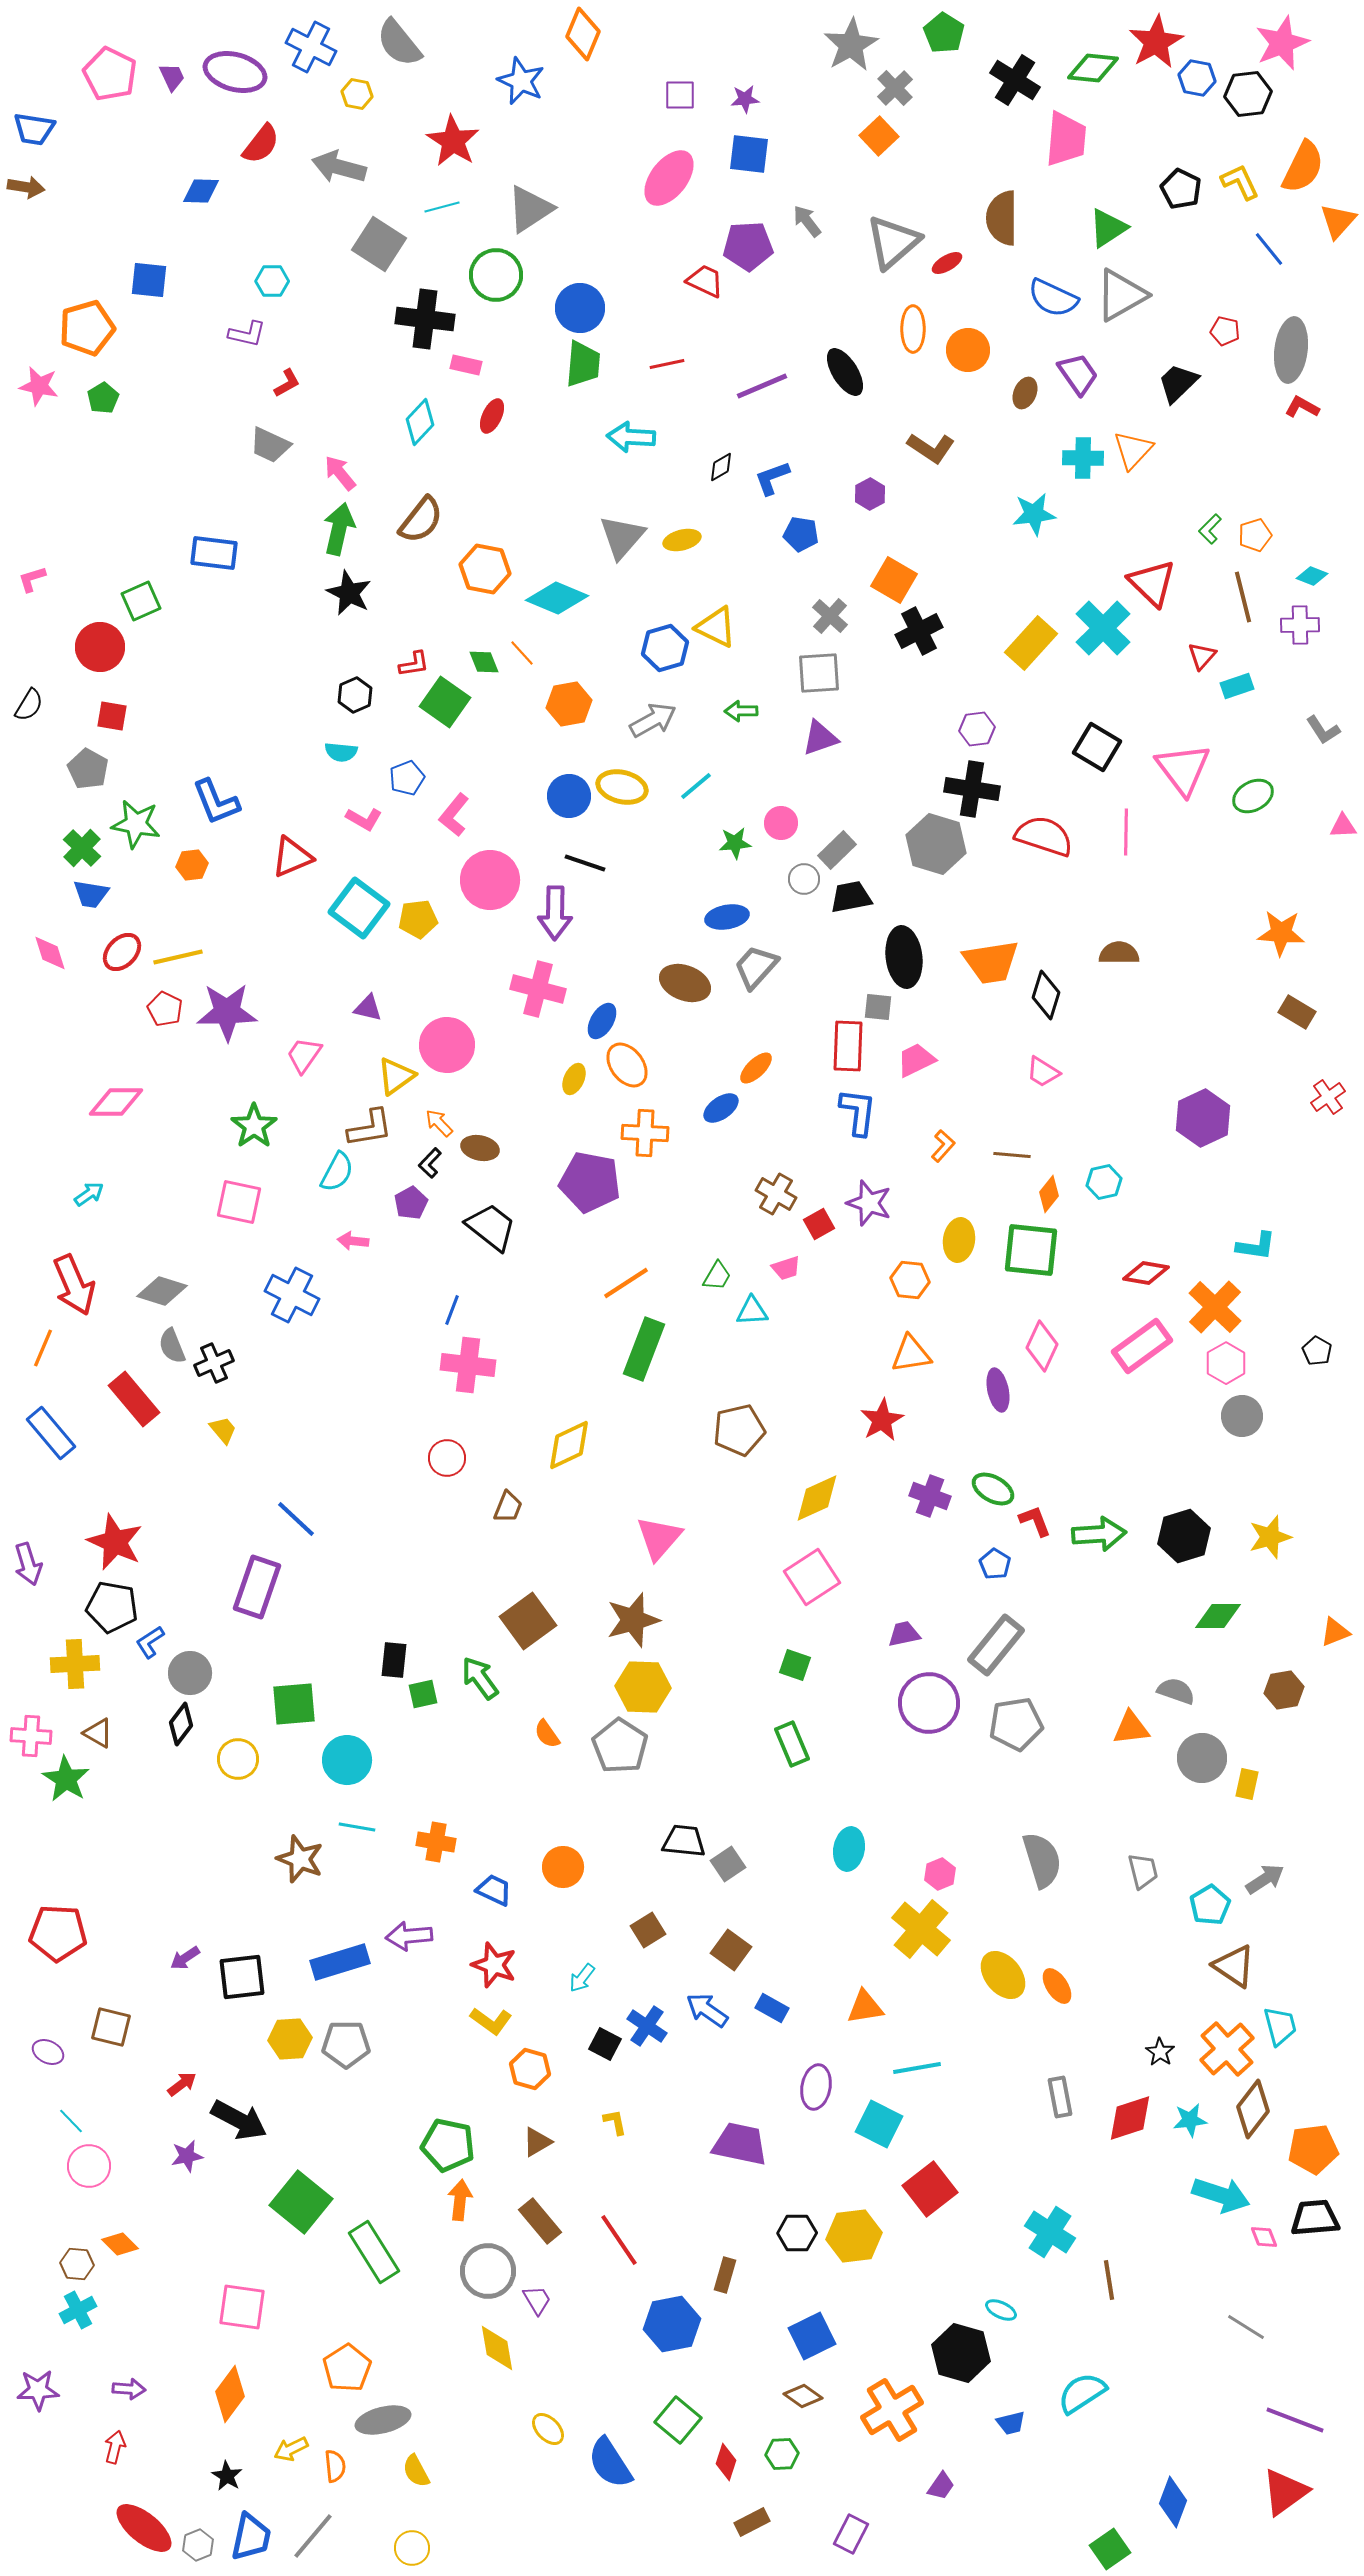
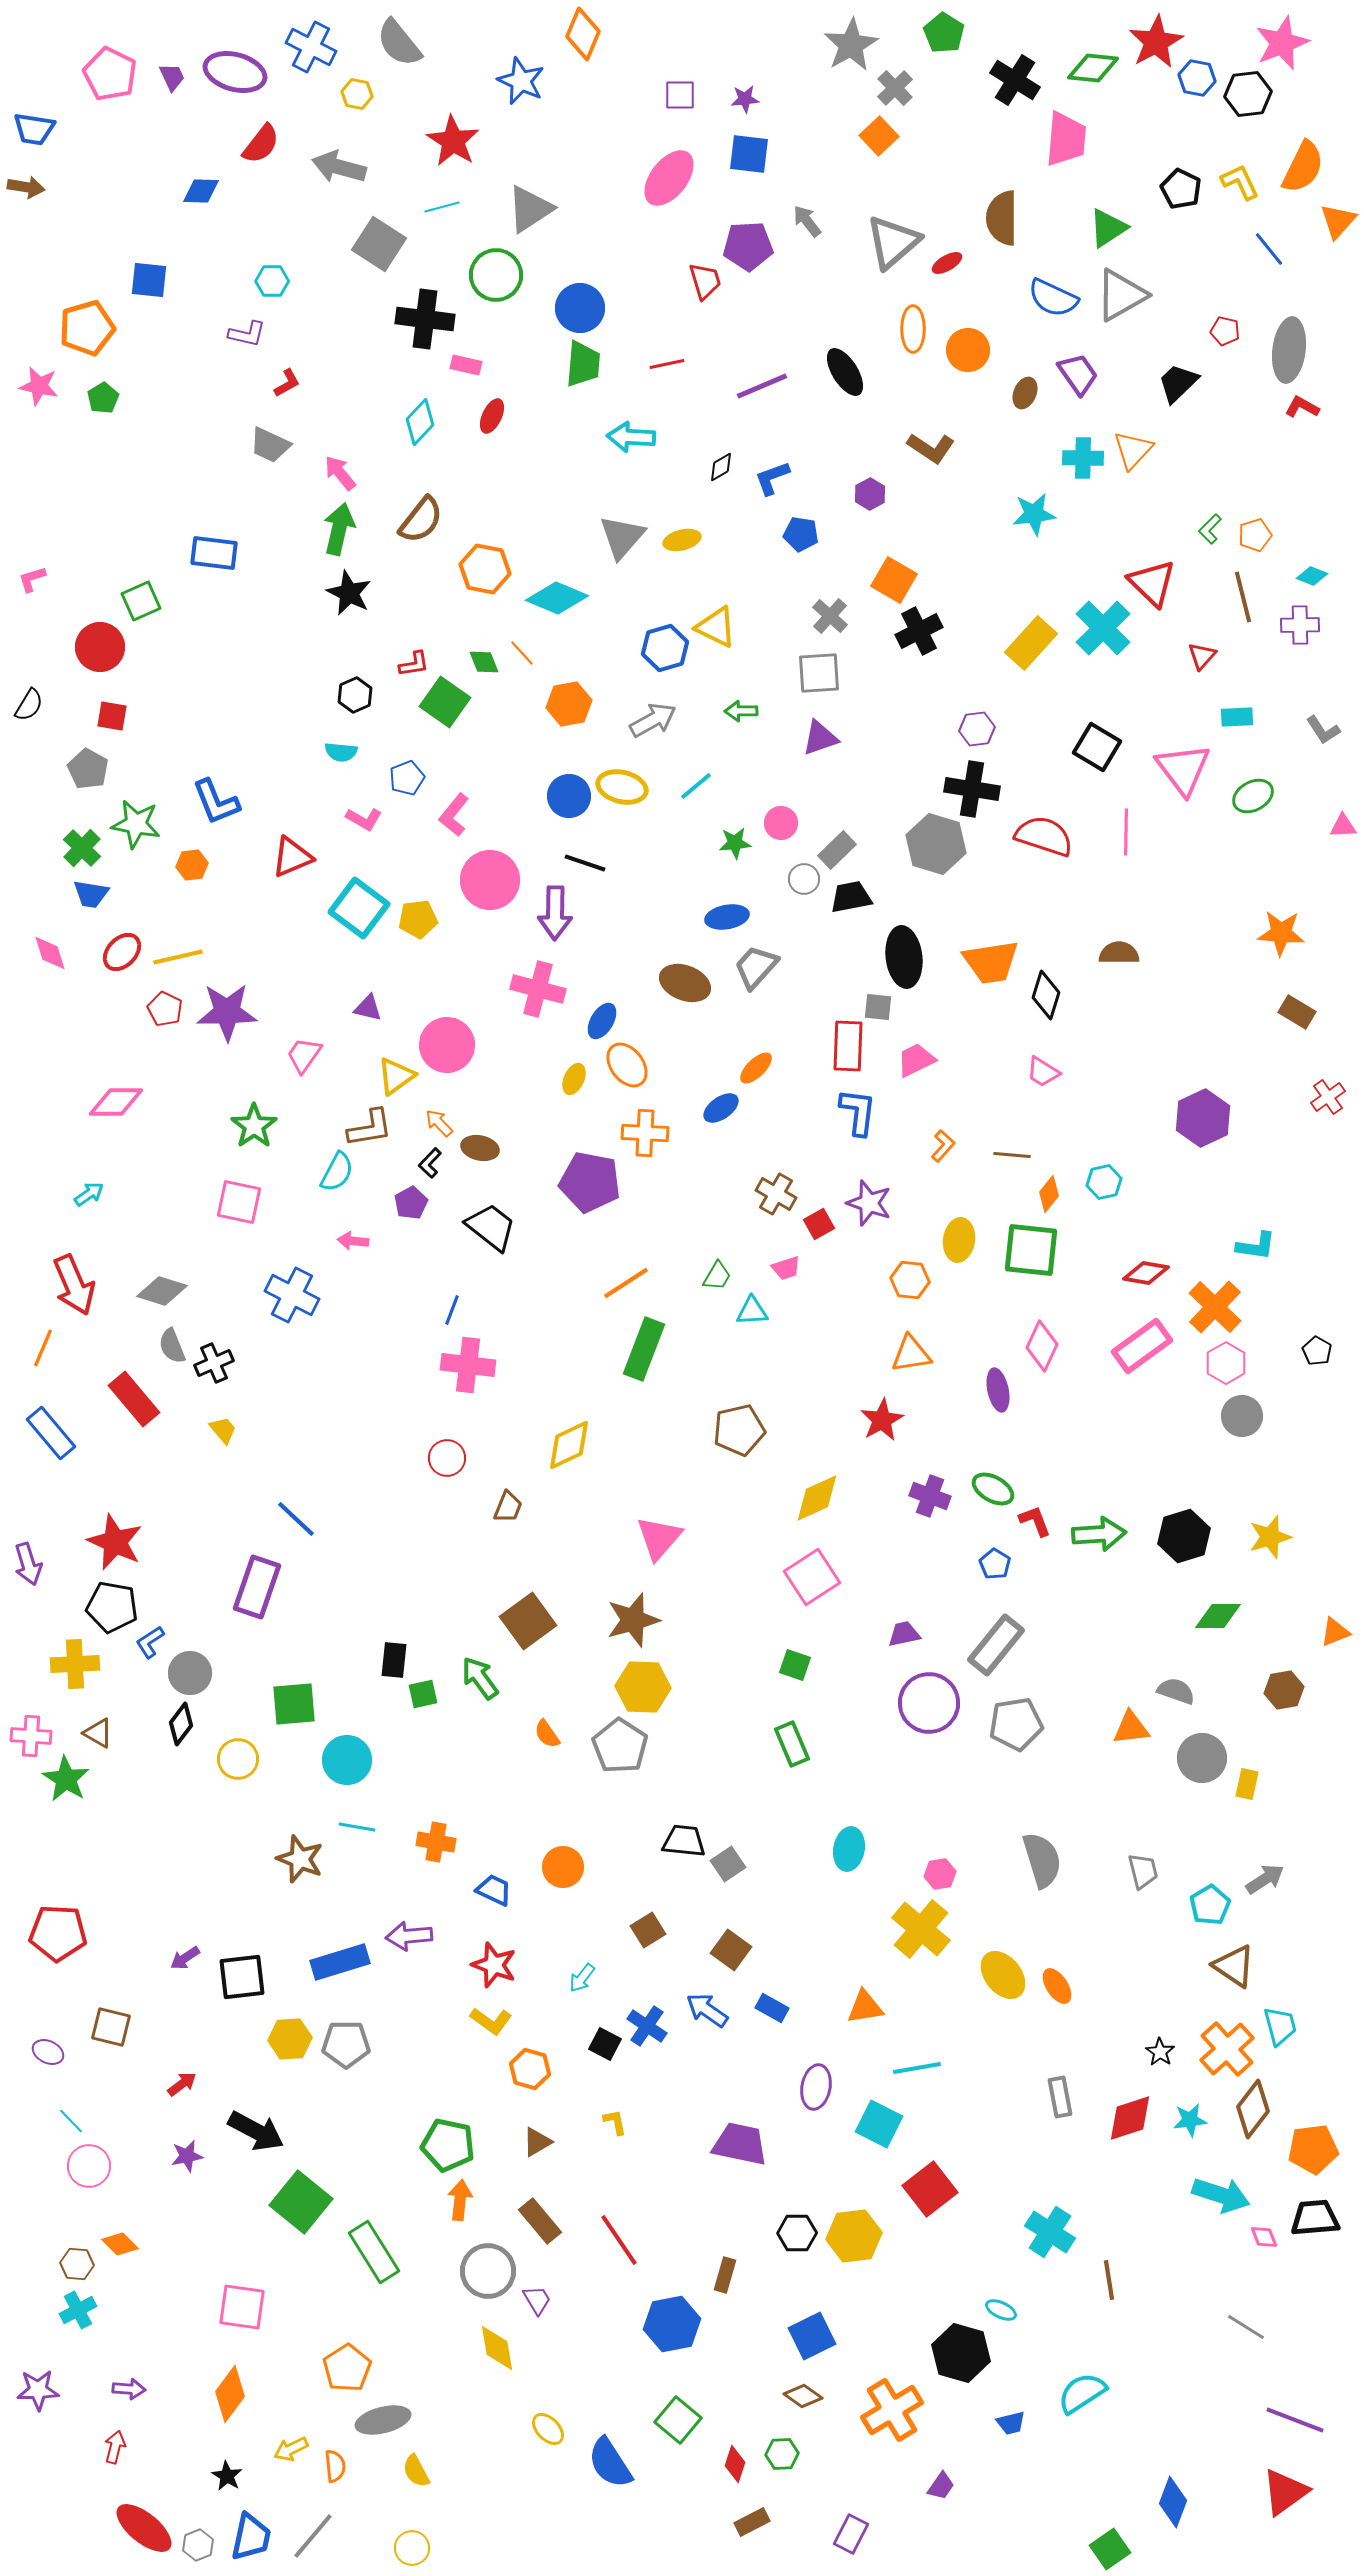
red trapezoid at (705, 281): rotated 48 degrees clockwise
gray ellipse at (1291, 350): moved 2 px left
cyan rectangle at (1237, 686): moved 31 px down; rotated 16 degrees clockwise
pink hexagon at (940, 1874): rotated 12 degrees clockwise
black arrow at (239, 2120): moved 17 px right, 11 px down
red diamond at (726, 2462): moved 9 px right, 2 px down
